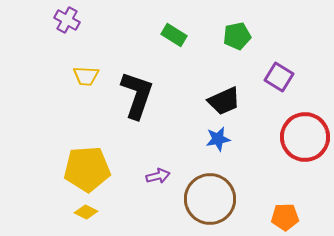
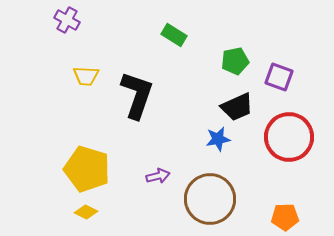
green pentagon: moved 2 px left, 25 px down
purple square: rotated 12 degrees counterclockwise
black trapezoid: moved 13 px right, 6 px down
red circle: moved 16 px left
yellow pentagon: rotated 21 degrees clockwise
